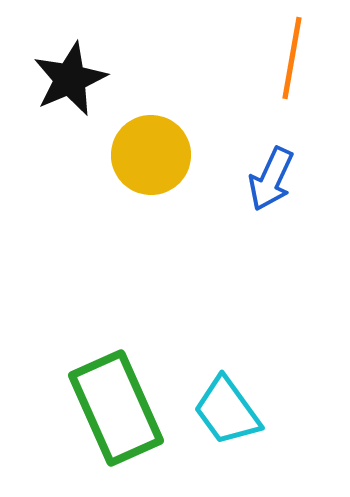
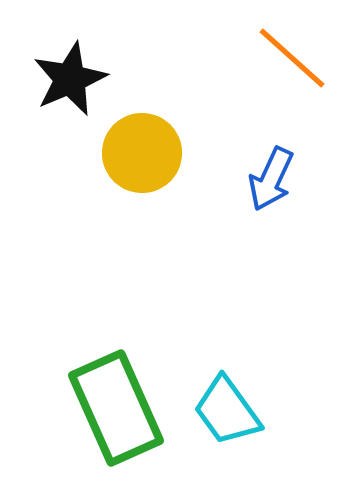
orange line: rotated 58 degrees counterclockwise
yellow circle: moved 9 px left, 2 px up
